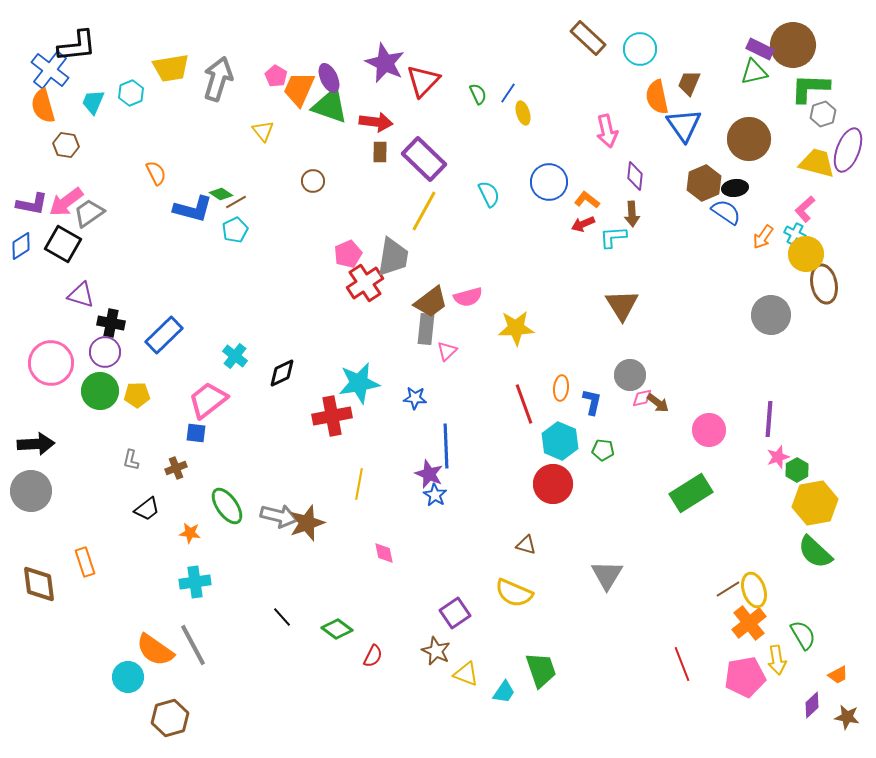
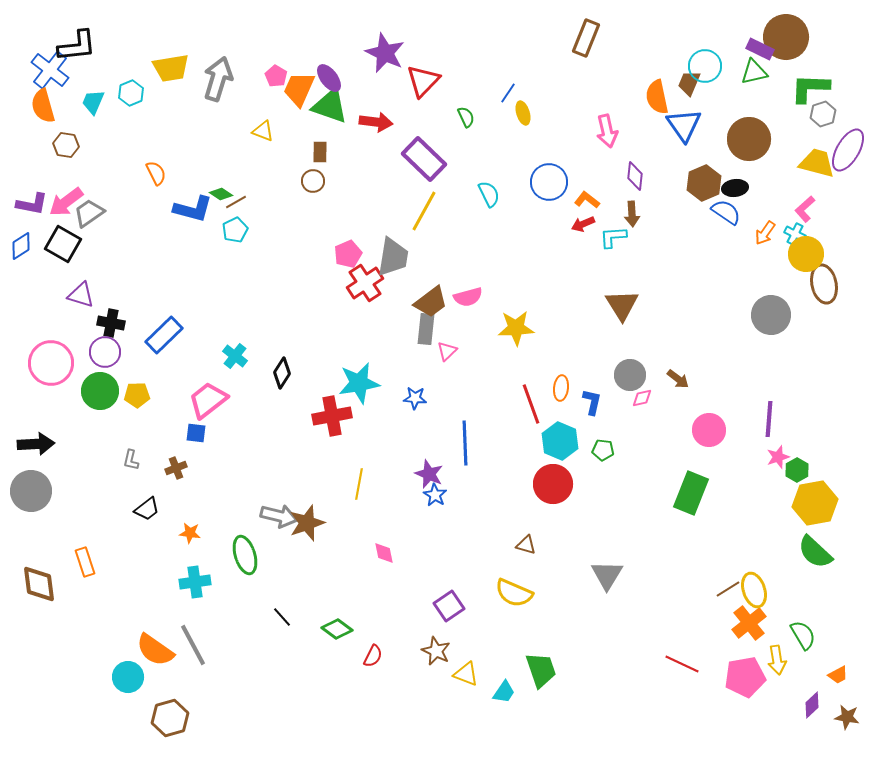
brown rectangle at (588, 38): moved 2 px left; rotated 69 degrees clockwise
brown circle at (793, 45): moved 7 px left, 8 px up
cyan circle at (640, 49): moved 65 px right, 17 px down
purple star at (385, 63): moved 10 px up
purple ellipse at (329, 78): rotated 12 degrees counterclockwise
green semicircle at (478, 94): moved 12 px left, 23 px down
yellow triangle at (263, 131): rotated 30 degrees counterclockwise
purple ellipse at (848, 150): rotated 9 degrees clockwise
brown rectangle at (380, 152): moved 60 px left
orange arrow at (763, 237): moved 2 px right, 4 px up
black diamond at (282, 373): rotated 32 degrees counterclockwise
brown arrow at (658, 403): moved 20 px right, 24 px up
red line at (524, 404): moved 7 px right
blue line at (446, 446): moved 19 px right, 3 px up
green rectangle at (691, 493): rotated 36 degrees counterclockwise
green ellipse at (227, 506): moved 18 px right, 49 px down; rotated 18 degrees clockwise
purple square at (455, 613): moved 6 px left, 7 px up
red line at (682, 664): rotated 44 degrees counterclockwise
